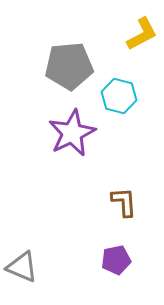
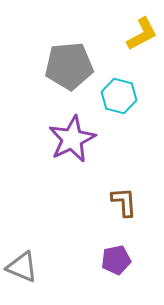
purple star: moved 6 px down
